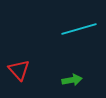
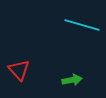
cyan line: moved 3 px right, 4 px up; rotated 32 degrees clockwise
